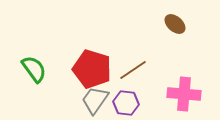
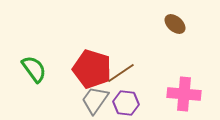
brown line: moved 12 px left, 3 px down
